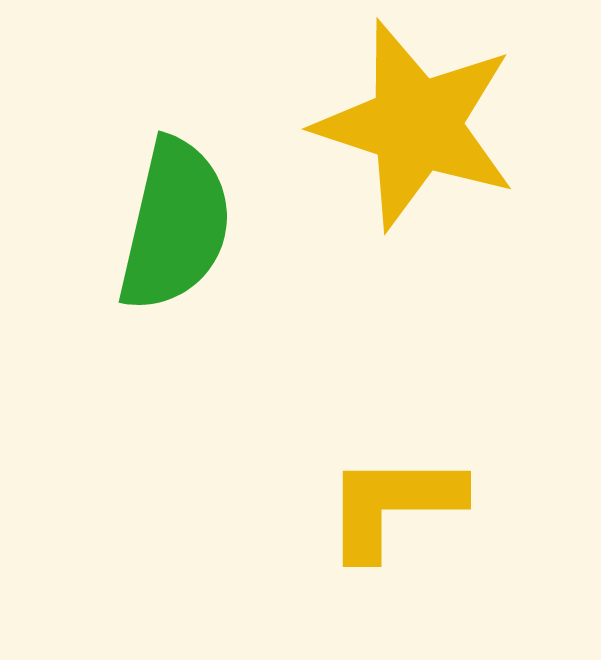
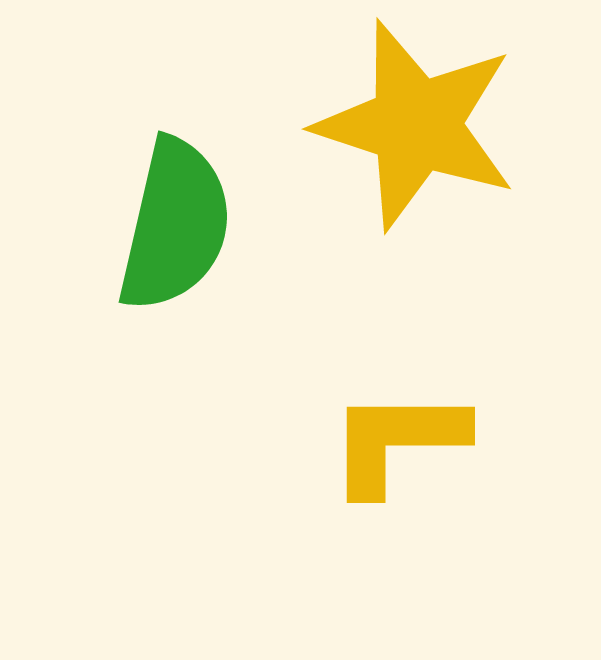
yellow L-shape: moved 4 px right, 64 px up
